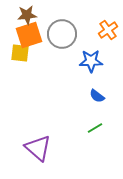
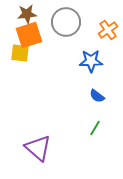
brown star: moved 1 px up
gray circle: moved 4 px right, 12 px up
green line: rotated 28 degrees counterclockwise
